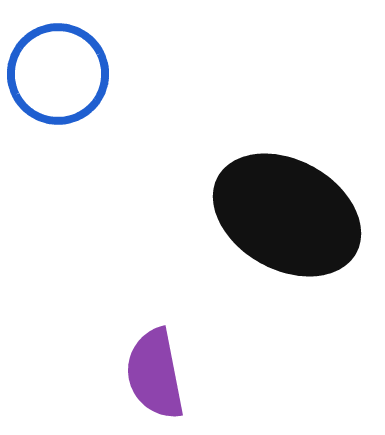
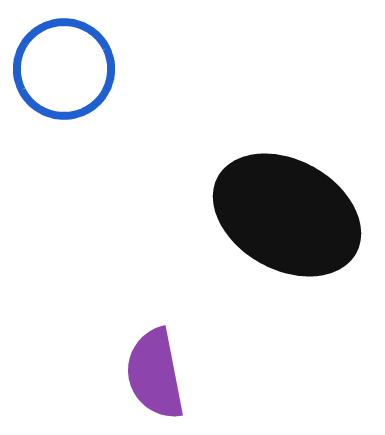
blue circle: moved 6 px right, 5 px up
